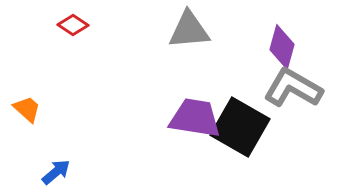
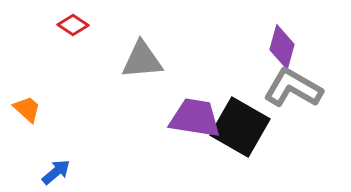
gray triangle: moved 47 px left, 30 px down
